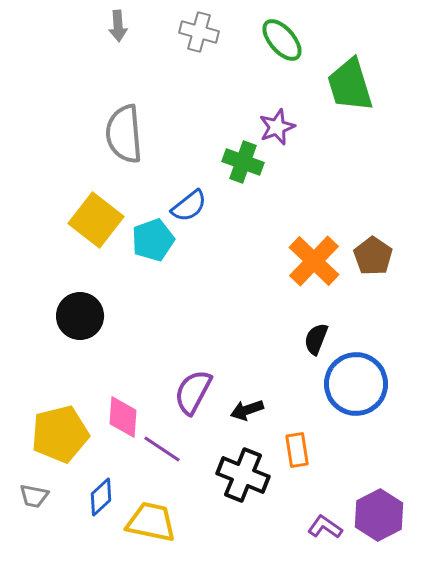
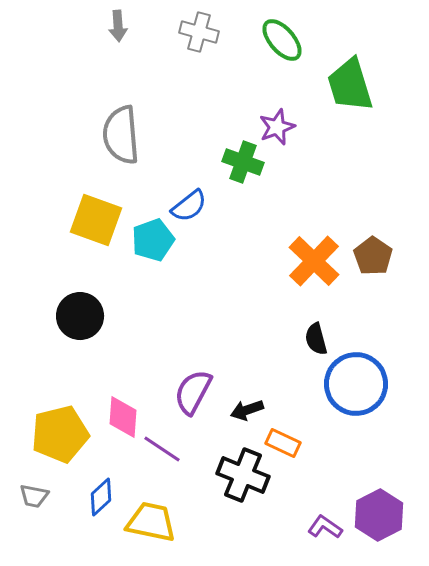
gray semicircle: moved 3 px left, 1 px down
yellow square: rotated 18 degrees counterclockwise
black semicircle: rotated 36 degrees counterclockwise
orange rectangle: moved 14 px left, 7 px up; rotated 56 degrees counterclockwise
